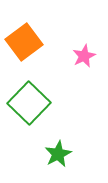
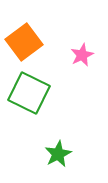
pink star: moved 2 px left, 1 px up
green square: moved 10 px up; rotated 18 degrees counterclockwise
